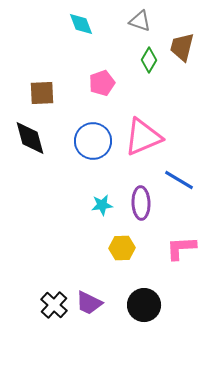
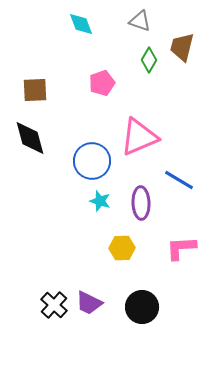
brown square: moved 7 px left, 3 px up
pink triangle: moved 4 px left
blue circle: moved 1 px left, 20 px down
cyan star: moved 2 px left, 4 px up; rotated 25 degrees clockwise
black circle: moved 2 px left, 2 px down
